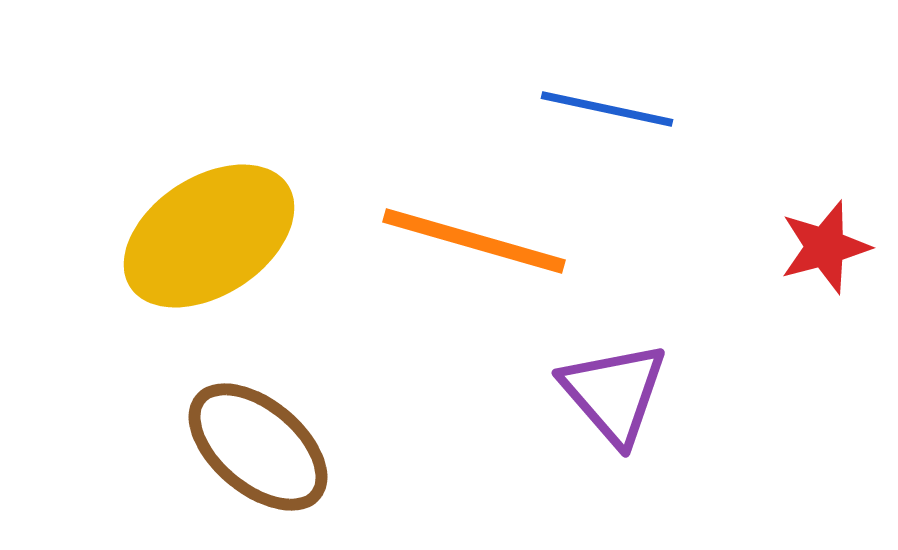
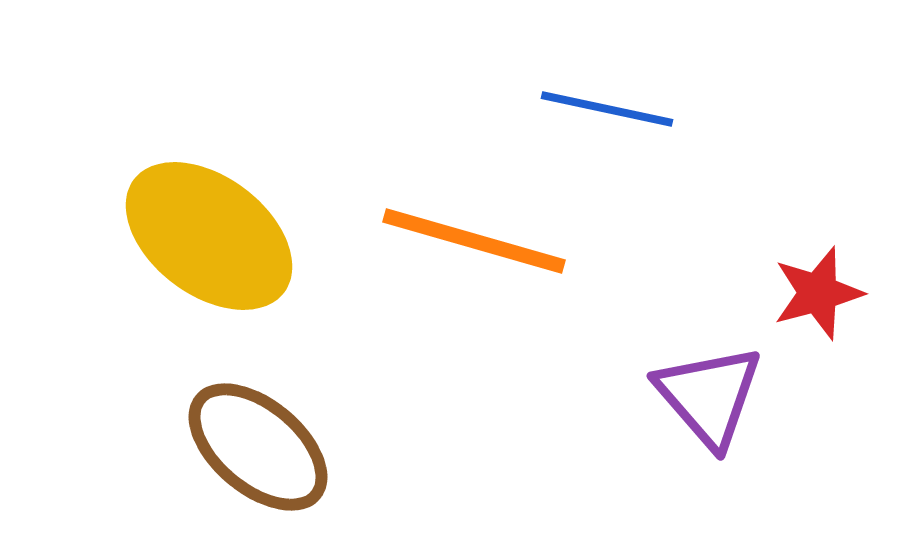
yellow ellipse: rotated 70 degrees clockwise
red star: moved 7 px left, 46 px down
purple triangle: moved 95 px right, 3 px down
